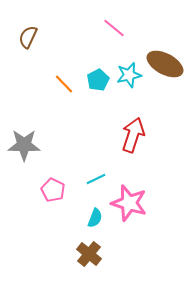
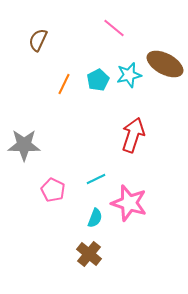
brown semicircle: moved 10 px right, 3 px down
orange line: rotated 70 degrees clockwise
